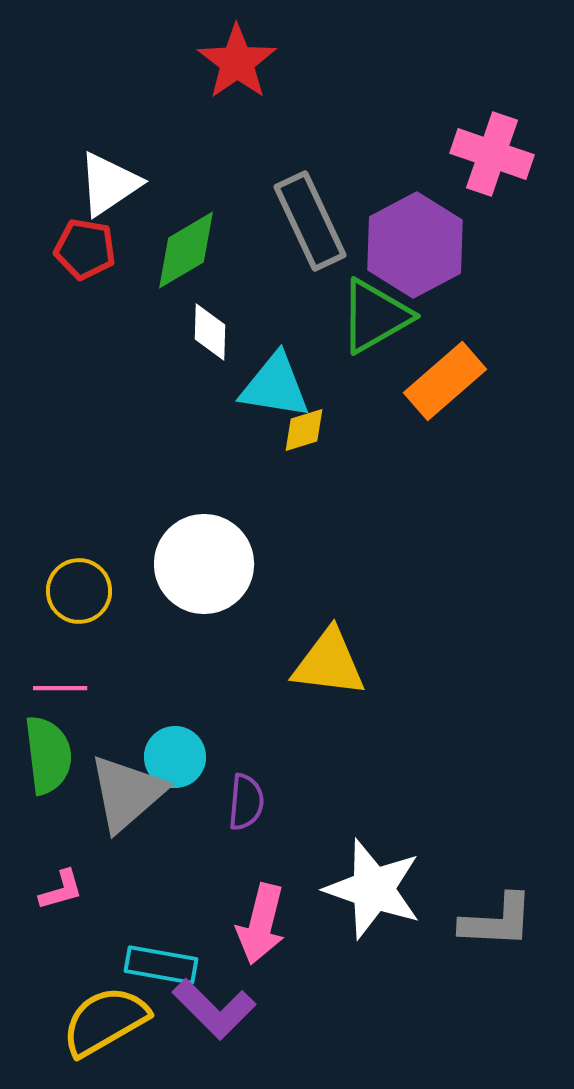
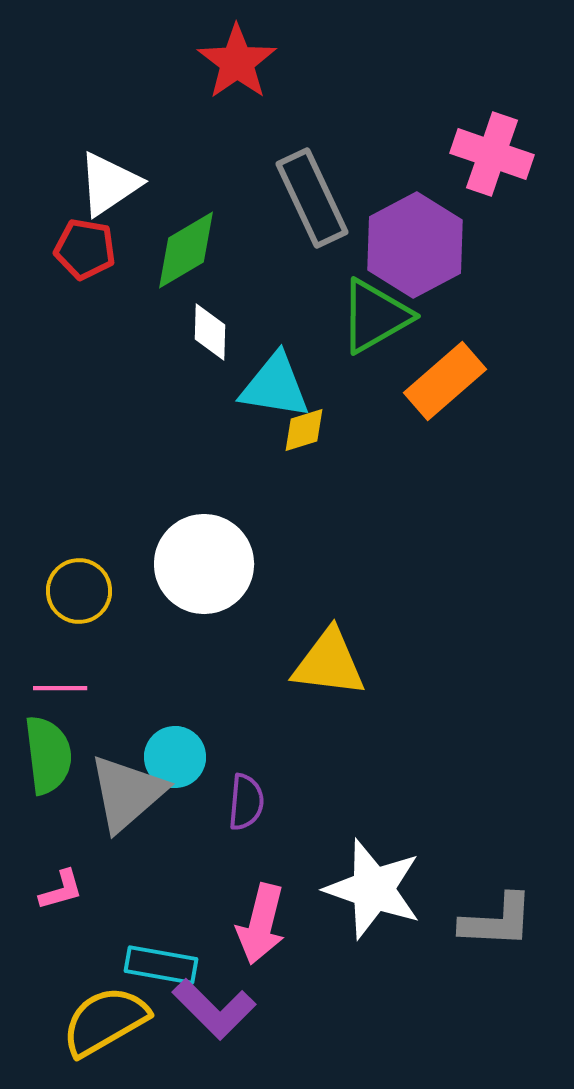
gray rectangle: moved 2 px right, 23 px up
